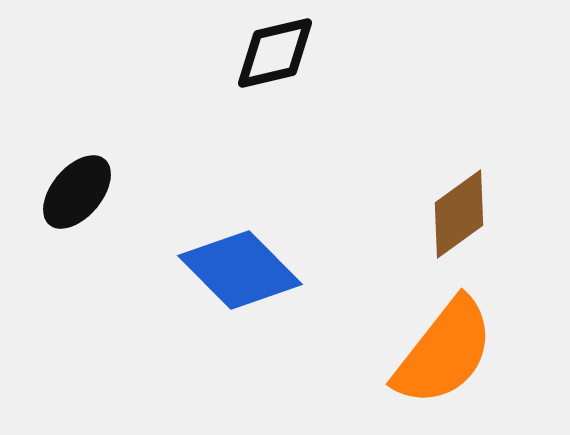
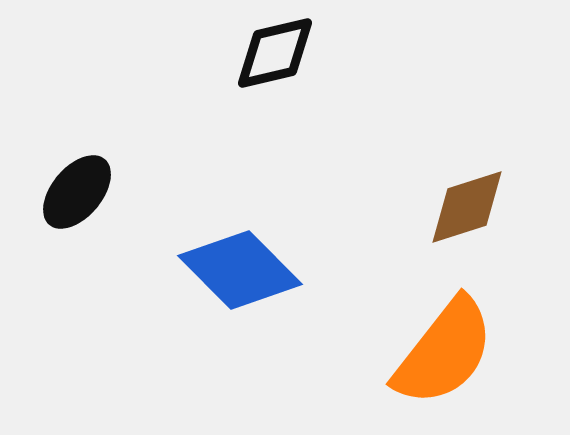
brown diamond: moved 8 px right, 7 px up; rotated 18 degrees clockwise
